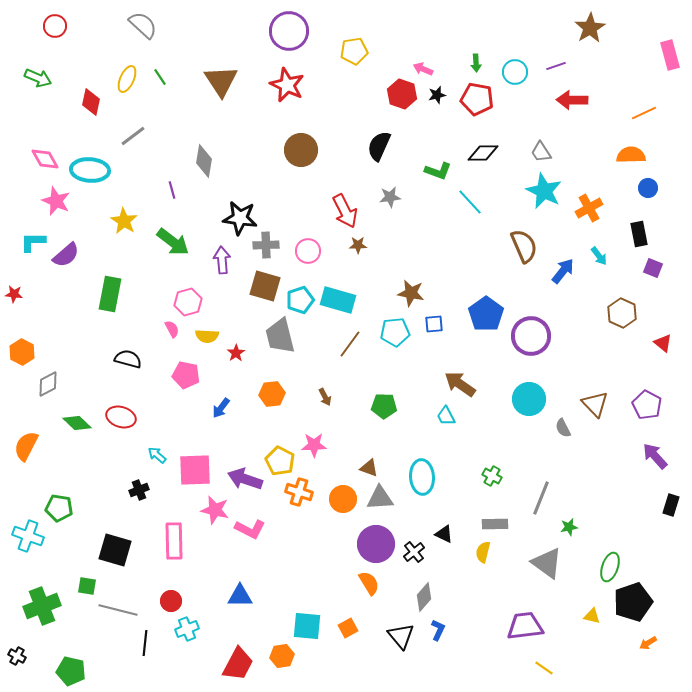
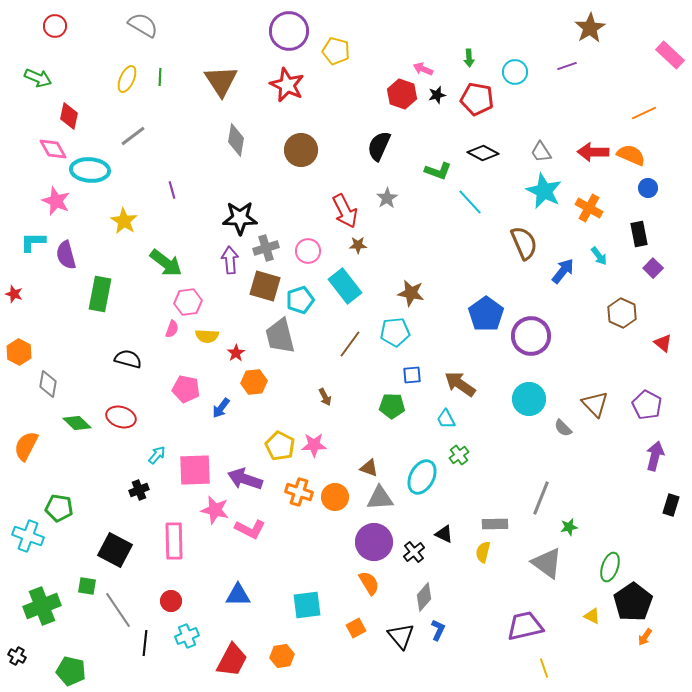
gray semicircle at (143, 25): rotated 12 degrees counterclockwise
yellow pentagon at (354, 51): moved 18 px left; rotated 24 degrees clockwise
pink rectangle at (670, 55): rotated 32 degrees counterclockwise
green arrow at (476, 63): moved 7 px left, 5 px up
purple line at (556, 66): moved 11 px right
green line at (160, 77): rotated 36 degrees clockwise
red arrow at (572, 100): moved 21 px right, 52 px down
red diamond at (91, 102): moved 22 px left, 14 px down
black diamond at (483, 153): rotated 28 degrees clockwise
orange semicircle at (631, 155): rotated 24 degrees clockwise
pink diamond at (45, 159): moved 8 px right, 10 px up
gray diamond at (204, 161): moved 32 px right, 21 px up
gray star at (390, 197): moved 3 px left, 1 px down; rotated 25 degrees counterclockwise
orange cross at (589, 208): rotated 32 degrees counterclockwise
black star at (240, 218): rotated 8 degrees counterclockwise
green arrow at (173, 242): moved 7 px left, 21 px down
gray cross at (266, 245): moved 3 px down; rotated 15 degrees counterclockwise
brown semicircle at (524, 246): moved 3 px up
purple semicircle at (66, 255): rotated 116 degrees clockwise
purple arrow at (222, 260): moved 8 px right
purple square at (653, 268): rotated 24 degrees clockwise
red star at (14, 294): rotated 12 degrees clockwise
green rectangle at (110, 294): moved 10 px left
cyan rectangle at (338, 300): moved 7 px right, 14 px up; rotated 36 degrees clockwise
pink hexagon at (188, 302): rotated 8 degrees clockwise
blue square at (434, 324): moved 22 px left, 51 px down
pink semicircle at (172, 329): rotated 48 degrees clockwise
orange hexagon at (22, 352): moved 3 px left
pink pentagon at (186, 375): moved 14 px down
gray diamond at (48, 384): rotated 52 degrees counterclockwise
orange hexagon at (272, 394): moved 18 px left, 12 px up
green pentagon at (384, 406): moved 8 px right
cyan trapezoid at (446, 416): moved 3 px down
gray semicircle at (563, 428): rotated 18 degrees counterclockwise
cyan arrow at (157, 455): rotated 90 degrees clockwise
purple arrow at (655, 456): rotated 56 degrees clockwise
yellow pentagon at (280, 461): moved 15 px up
green cross at (492, 476): moved 33 px left, 21 px up; rotated 24 degrees clockwise
cyan ellipse at (422, 477): rotated 32 degrees clockwise
orange circle at (343, 499): moved 8 px left, 2 px up
purple circle at (376, 544): moved 2 px left, 2 px up
black square at (115, 550): rotated 12 degrees clockwise
blue triangle at (240, 596): moved 2 px left, 1 px up
black pentagon at (633, 602): rotated 15 degrees counterclockwise
gray line at (118, 610): rotated 42 degrees clockwise
yellow triangle at (592, 616): rotated 12 degrees clockwise
cyan square at (307, 626): moved 21 px up; rotated 12 degrees counterclockwise
purple trapezoid at (525, 626): rotated 6 degrees counterclockwise
orange square at (348, 628): moved 8 px right
cyan cross at (187, 629): moved 7 px down
orange arrow at (648, 643): moved 3 px left, 6 px up; rotated 24 degrees counterclockwise
red trapezoid at (238, 664): moved 6 px left, 4 px up
yellow line at (544, 668): rotated 36 degrees clockwise
